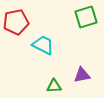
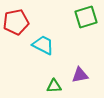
purple triangle: moved 2 px left
